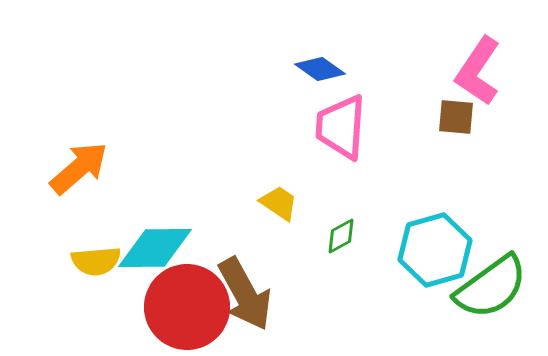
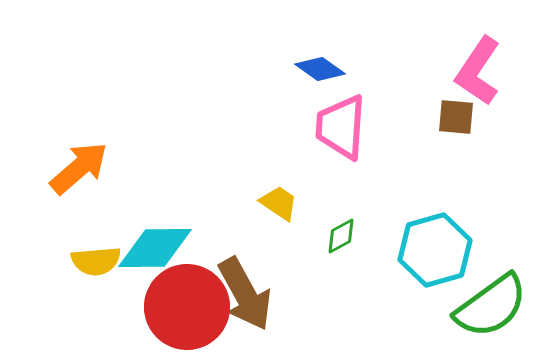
green semicircle: moved 19 px down
